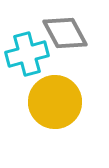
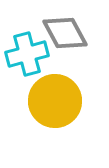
yellow circle: moved 1 px up
